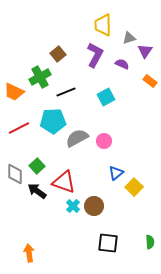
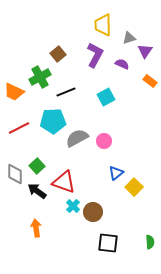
brown circle: moved 1 px left, 6 px down
orange arrow: moved 7 px right, 25 px up
